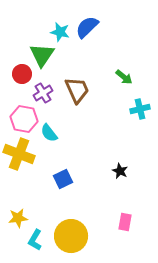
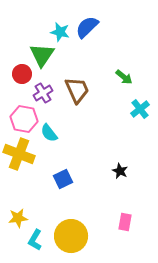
cyan cross: rotated 24 degrees counterclockwise
